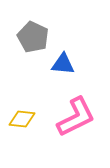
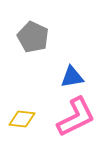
blue triangle: moved 9 px right, 13 px down; rotated 15 degrees counterclockwise
